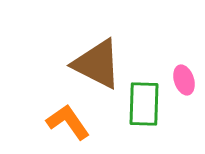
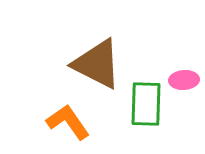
pink ellipse: rotated 76 degrees counterclockwise
green rectangle: moved 2 px right
